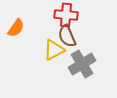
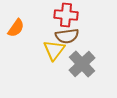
brown semicircle: rotated 75 degrees counterclockwise
yellow triangle: rotated 25 degrees counterclockwise
gray cross: rotated 12 degrees counterclockwise
